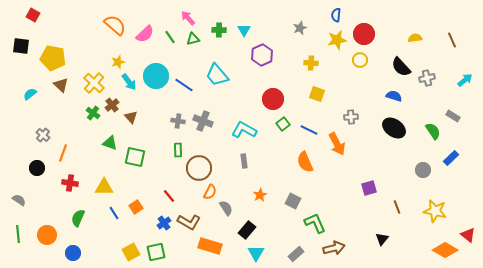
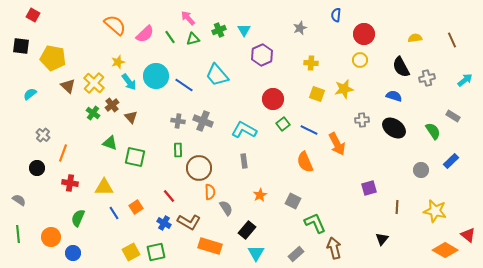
green cross at (219, 30): rotated 24 degrees counterclockwise
yellow star at (337, 40): moved 7 px right, 49 px down
black semicircle at (401, 67): rotated 15 degrees clockwise
brown triangle at (61, 85): moved 7 px right, 1 px down
gray cross at (351, 117): moved 11 px right, 3 px down
blue rectangle at (451, 158): moved 3 px down
gray circle at (423, 170): moved 2 px left
orange semicircle at (210, 192): rotated 28 degrees counterclockwise
brown line at (397, 207): rotated 24 degrees clockwise
blue cross at (164, 223): rotated 24 degrees counterclockwise
orange circle at (47, 235): moved 4 px right, 2 px down
brown arrow at (334, 248): rotated 90 degrees counterclockwise
